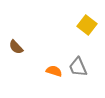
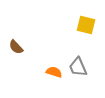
yellow square: moved 1 px left; rotated 24 degrees counterclockwise
orange semicircle: moved 1 px down
